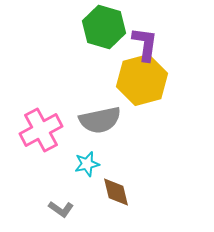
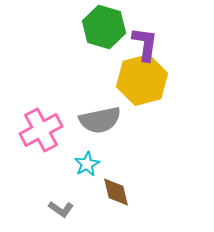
cyan star: rotated 15 degrees counterclockwise
